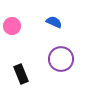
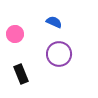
pink circle: moved 3 px right, 8 px down
purple circle: moved 2 px left, 5 px up
